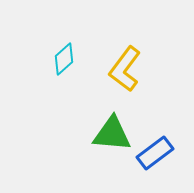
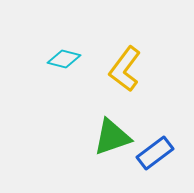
cyan diamond: rotated 56 degrees clockwise
green triangle: moved 3 px down; rotated 24 degrees counterclockwise
